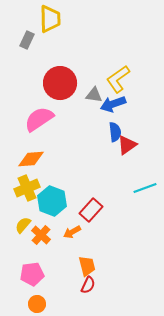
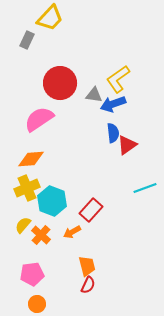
yellow trapezoid: moved 1 px up; rotated 44 degrees clockwise
blue semicircle: moved 2 px left, 1 px down
